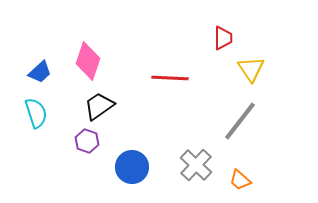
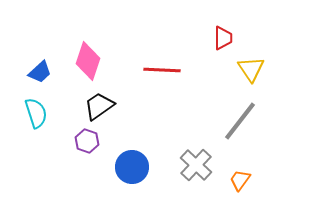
red line: moved 8 px left, 8 px up
orange trapezoid: rotated 85 degrees clockwise
